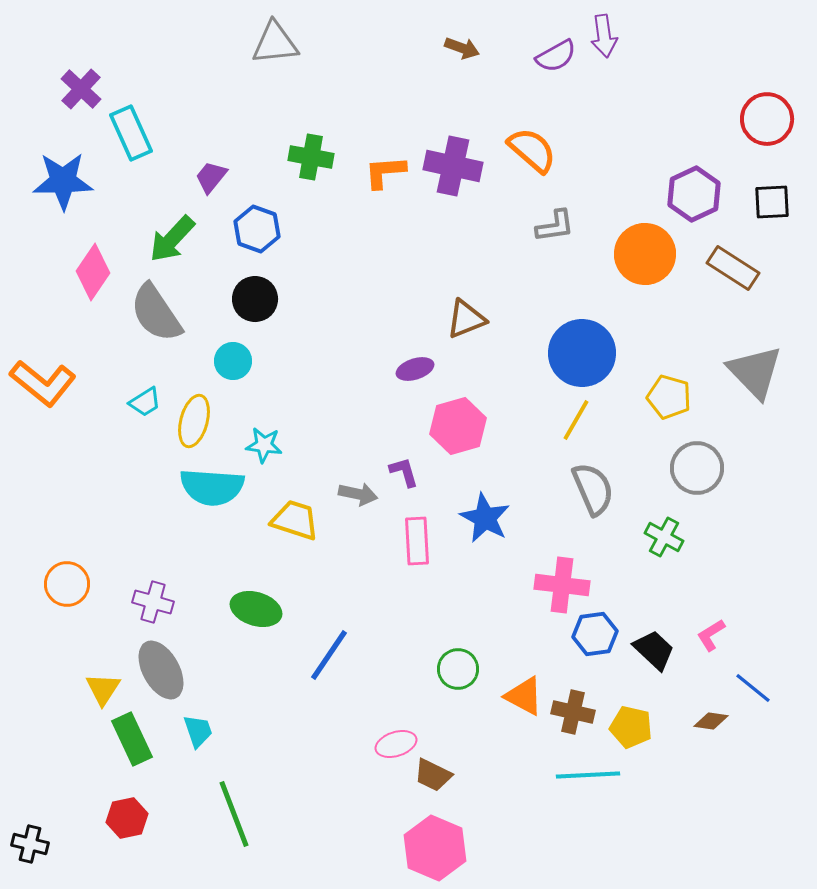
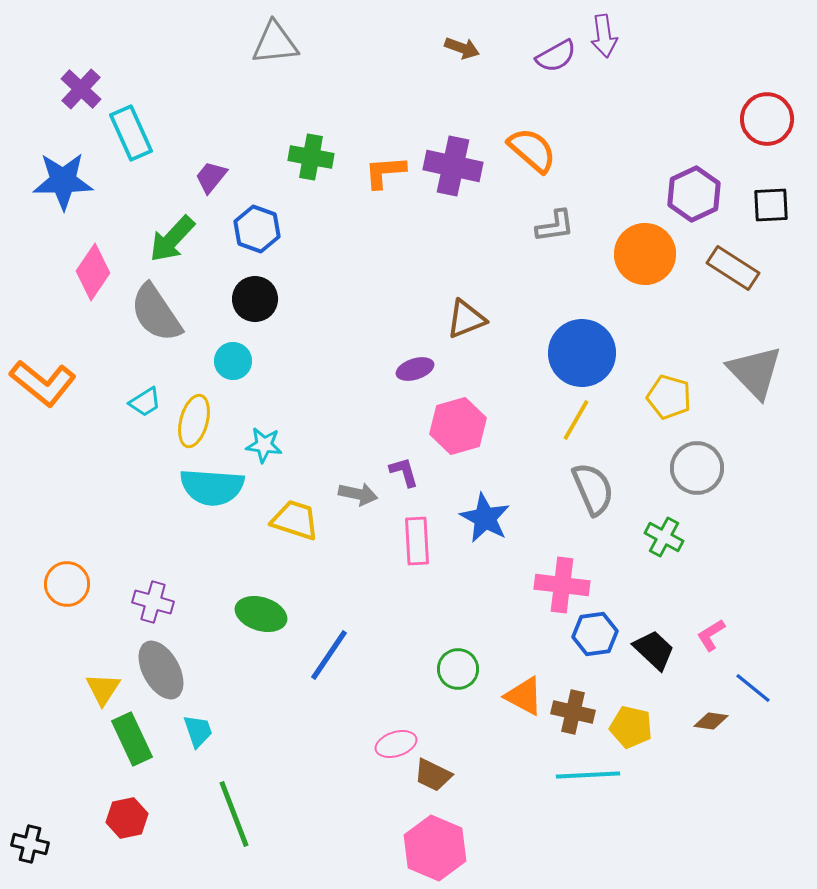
black square at (772, 202): moved 1 px left, 3 px down
green ellipse at (256, 609): moved 5 px right, 5 px down
